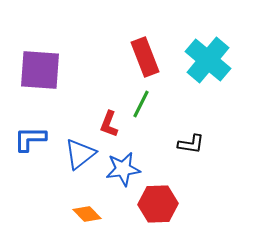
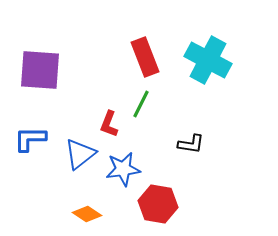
cyan cross: rotated 12 degrees counterclockwise
red hexagon: rotated 12 degrees clockwise
orange diamond: rotated 12 degrees counterclockwise
